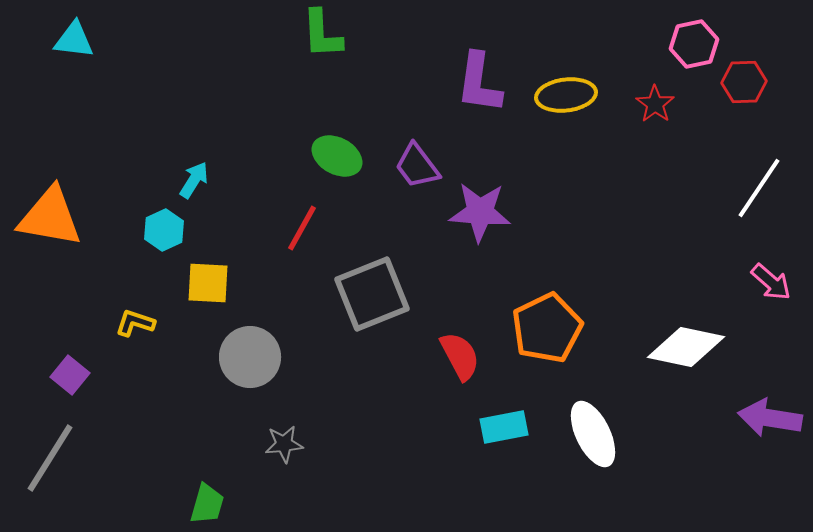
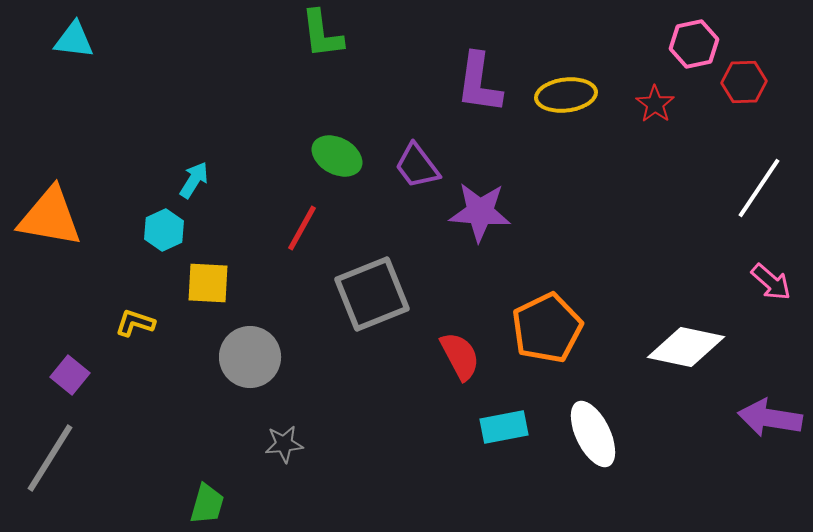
green L-shape: rotated 4 degrees counterclockwise
